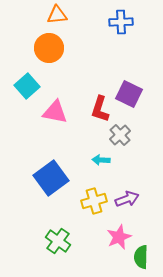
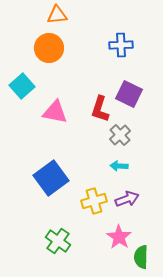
blue cross: moved 23 px down
cyan square: moved 5 px left
cyan arrow: moved 18 px right, 6 px down
pink star: rotated 15 degrees counterclockwise
